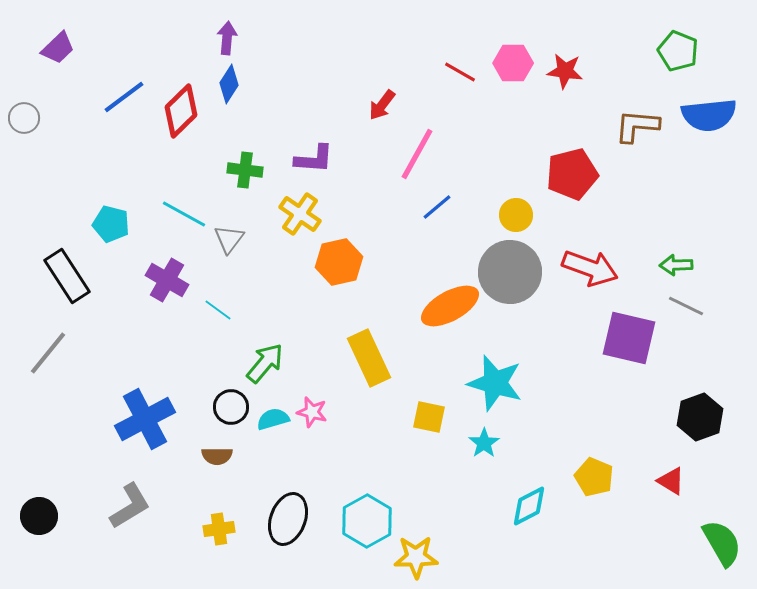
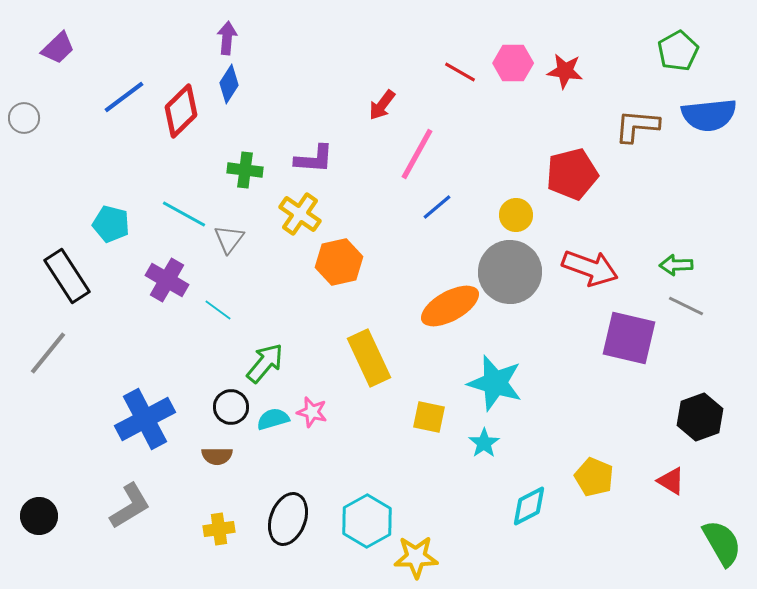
green pentagon at (678, 51): rotated 21 degrees clockwise
